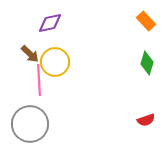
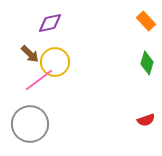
pink line: rotated 56 degrees clockwise
